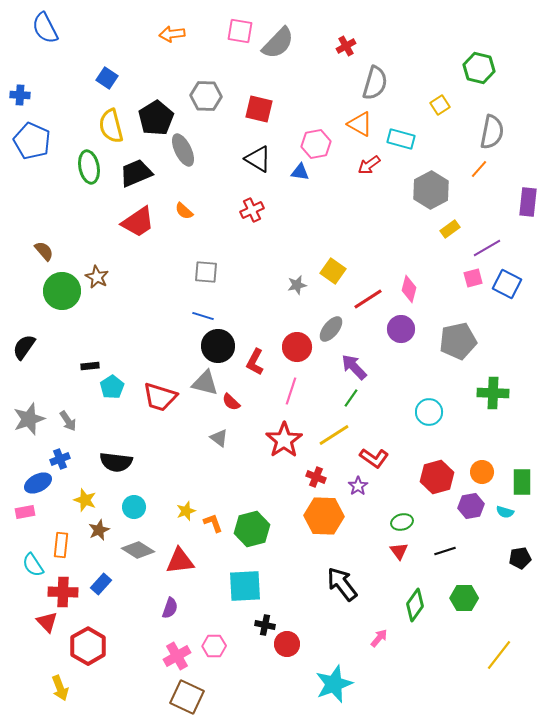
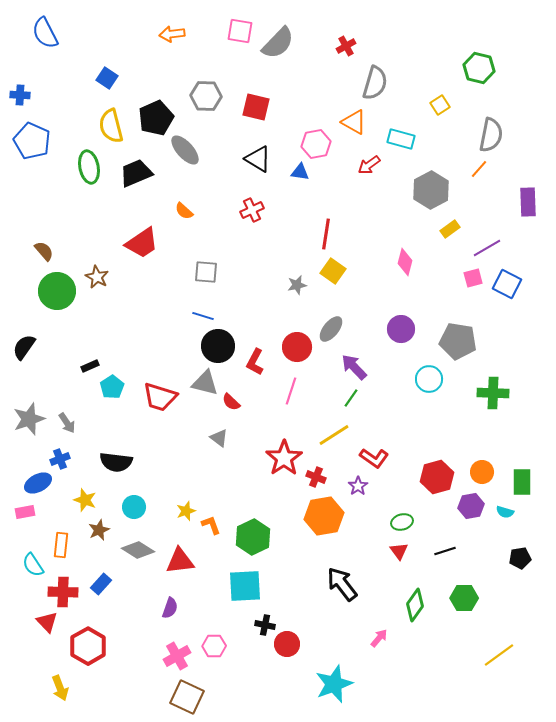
blue semicircle at (45, 28): moved 5 px down
red square at (259, 109): moved 3 px left, 2 px up
black pentagon at (156, 118): rotated 8 degrees clockwise
orange triangle at (360, 124): moved 6 px left, 2 px up
gray semicircle at (492, 132): moved 1 px left, 3 px down
gray ellipse at (183, 150): moved 2 px right; rotated 16 degrees counterclockwise
purple rectangle at (528, 202): rotated 8 degrees counterclockwise
red trapezoid at (138, 222): moved 4 px right, 21 px down
pink diamond at (409, 289): moved 4 px left, 27 px up
green circle at (62, 291): moved 5 px left
red line at (368, 299): moved 42 px left, 65 px up; rotated 48 degrees counterclockwise
gray pentagon at (458, 341): rotated 21 degrees clockwise
black rectangle at (90, 366): rotated 18 degrees counterclockwise
cyan circle at (429, 412): moved 33 px up
gray arrow at (68, 421): moved 1 px left, 2 px down
red star at (284, 440): moved 18 px down
orange hexagon at (324, 516): rotated 12 degrees counterclockwise
orange L-shape at (213, 523): moved 2 px left, 2 px down
green hexagon at (252, 529): moved 1 px right, 8 px down; rotated 12 degrees counterclockwise
yellow line at (499, 655): rotated 16 degrees clockwise
